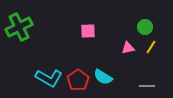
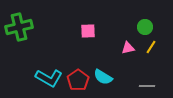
green cross: rotated 12 degrees clockwise
